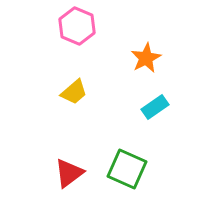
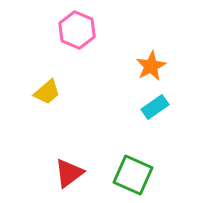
pink hexagon: moved 4 px down
orange star: moved 5 px right, 8 px down
yellow trapezoid: moved 27 px left
green square: moved 6 px right, 6 px down
